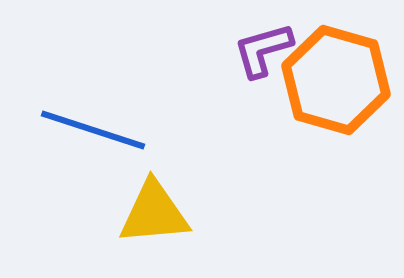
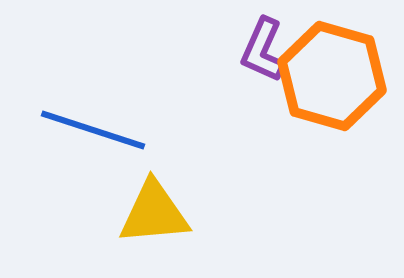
purple L-shape: rotated 50 degrees counterclockwise
orange hexagon: moved 4 px left, 4 px up
